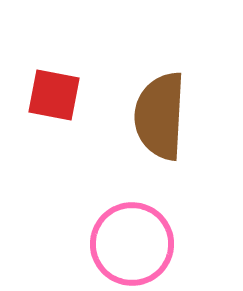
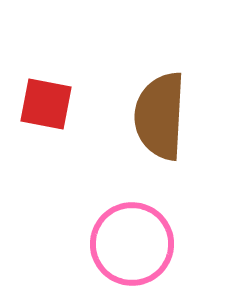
red square: moved 8 px left, 9 px down
